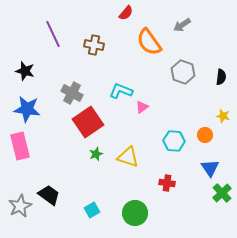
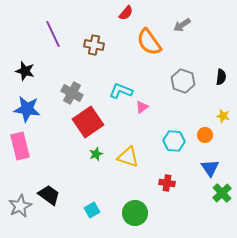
gray hexagon: moved 9 px down
